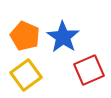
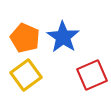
orange pentagon: moved 2 px down
red square: moved 3 px right, 5 px down
